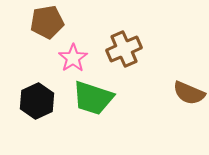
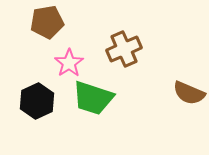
pink star: moved 4 px left, 5 px down
